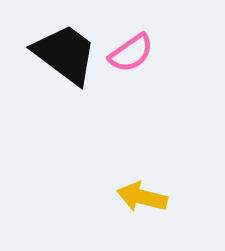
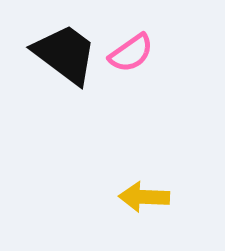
yellow arrow: moved 2 px right; rotated 12 degrees counterclockwise
